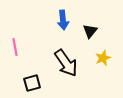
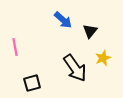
blue arrow: rotated 42 degrees counterclockwise
black arrow: moved 9 px right, 5 px down
